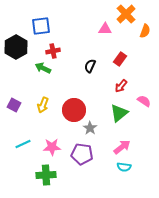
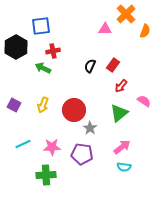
red rectangle: moved 7 px left, 6 px down
